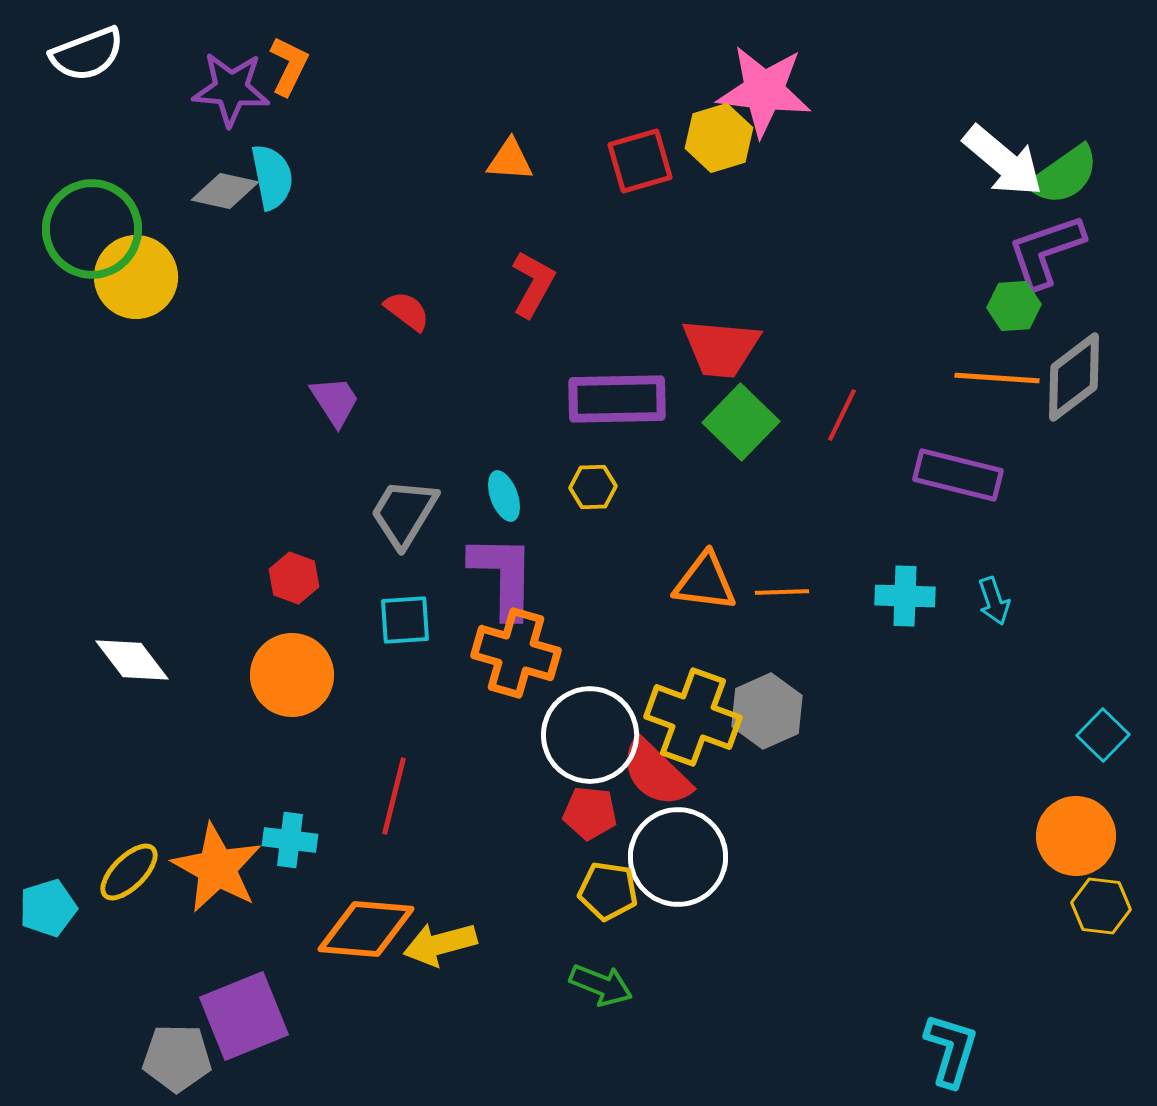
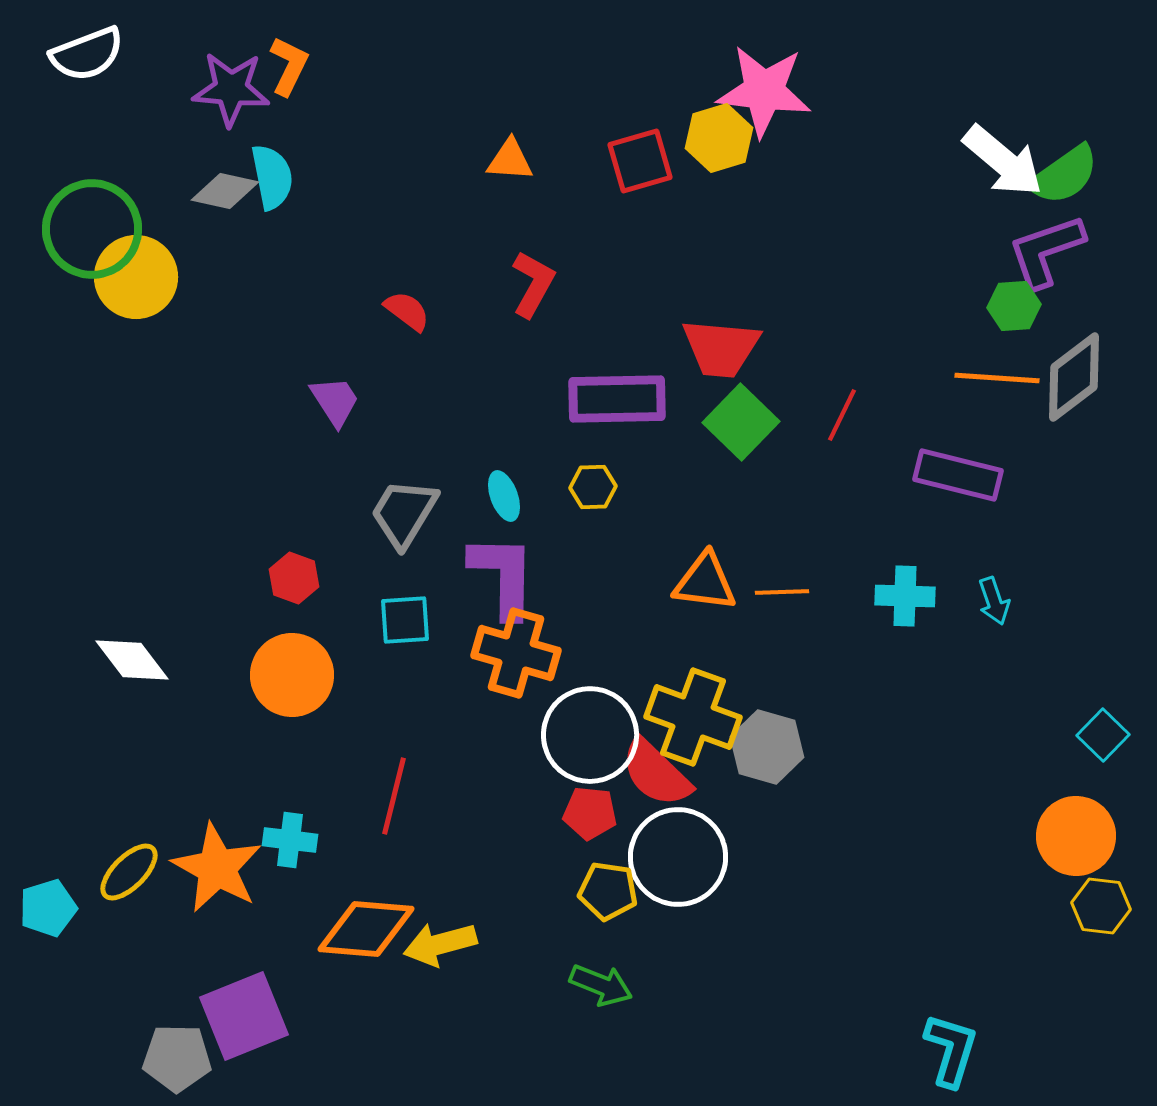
gray hexagon at (767, 711): moved 36 px down; rotated 20 degrees counterclockwise
